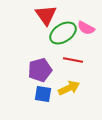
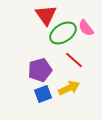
pink semicircle: rotated 24 degrees clockwise
red line: moved 1 px right; rotated 30 degrees clockwise
blue square: rotated 30 degrees counterclockwise
